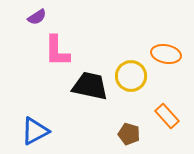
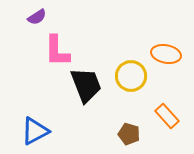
black trapezoid: moved 4 px left, 1 px up; rotated 57 degrees clockwise
